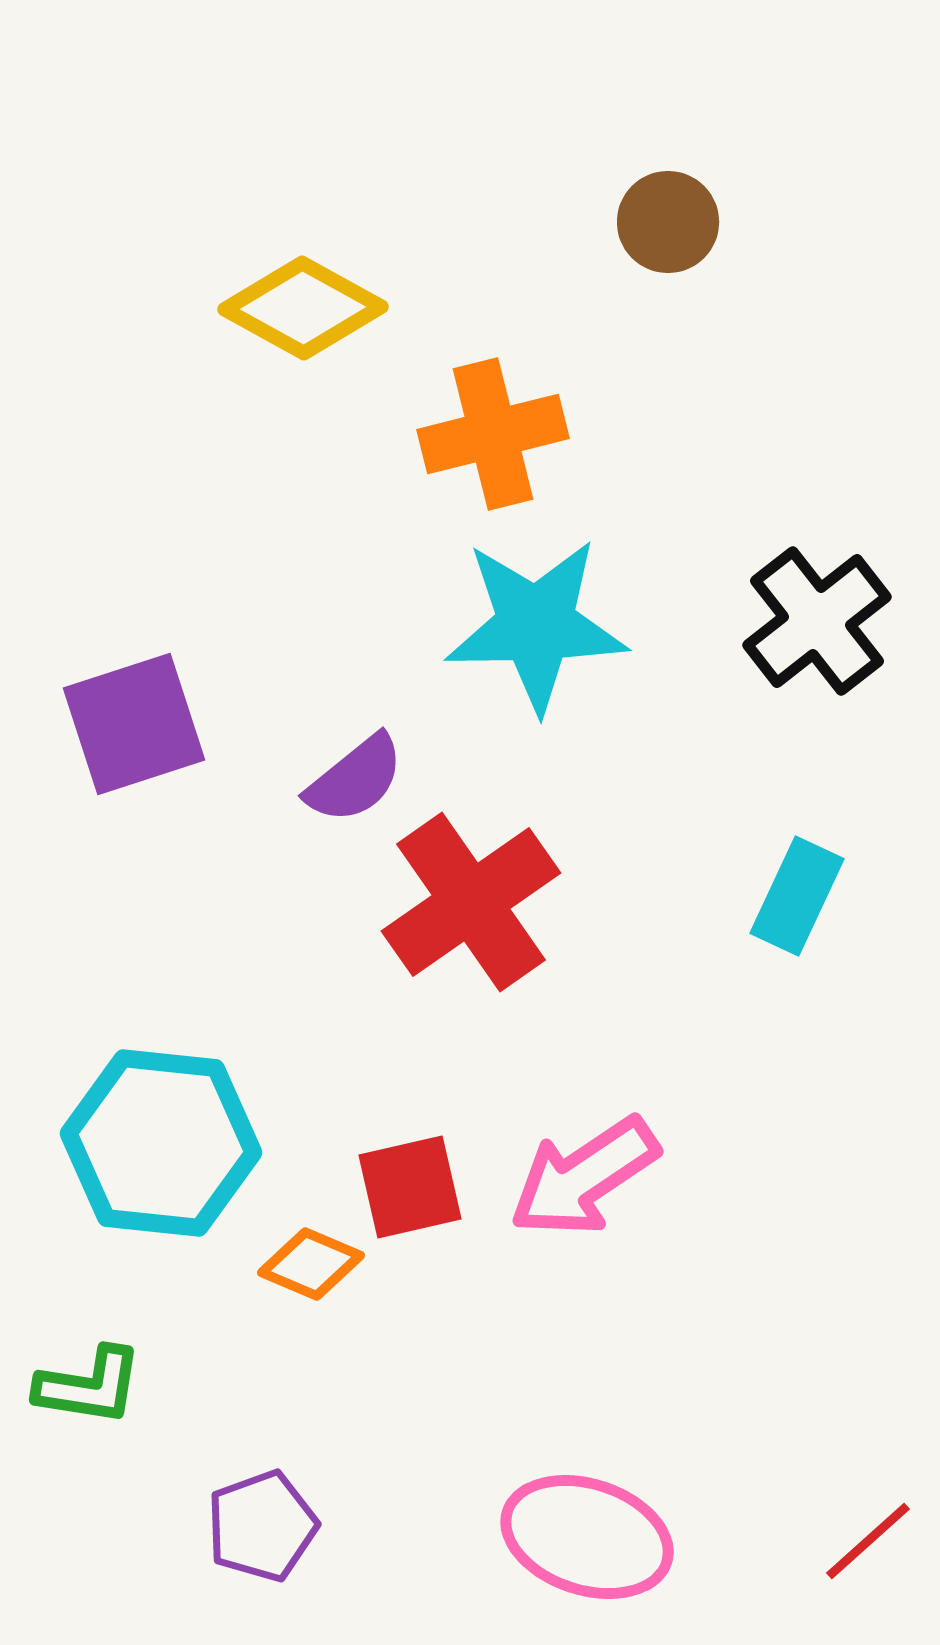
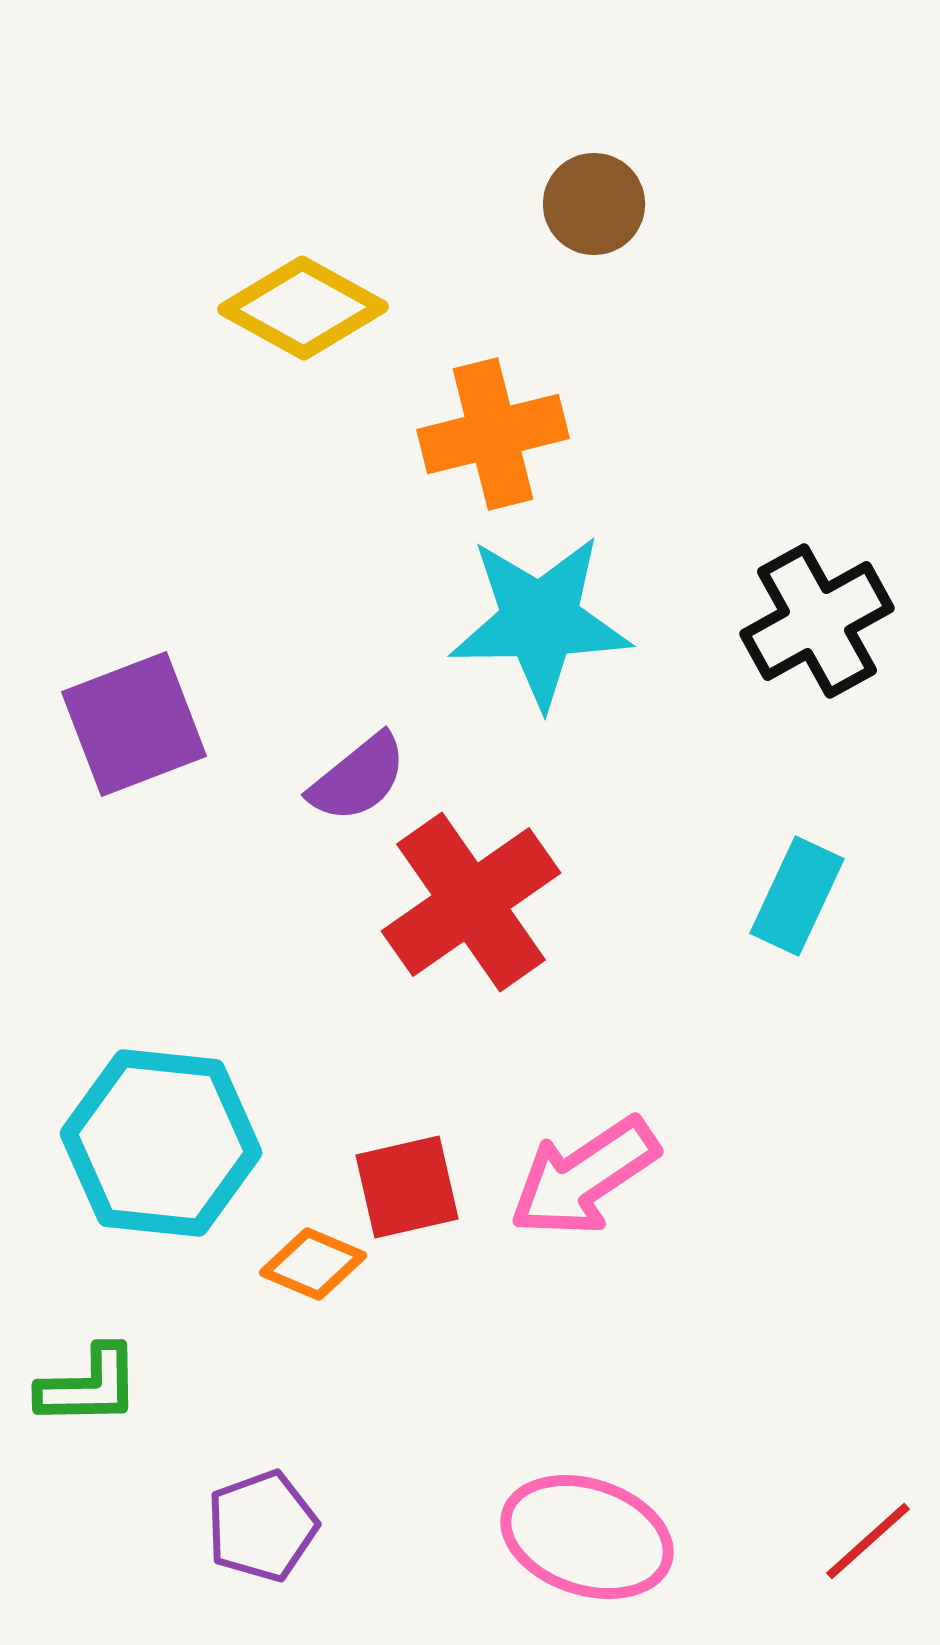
brown circle: moved 74 px left, 18 px up
black cross: rotated 9 degrees clockwise
cyan star: moved 4 px right, 4 px up
purple square: rotated 3 degrees counterclockwise
purple semicircle: moved 3 px right, 1 px up
red square: moved 3 px left
orange diamond: moved 2 px right
green L-shape: rotated 10 degrees counterclockwise
